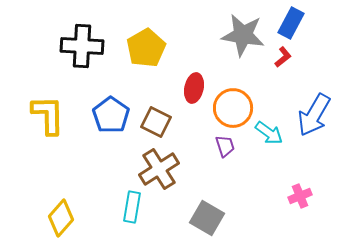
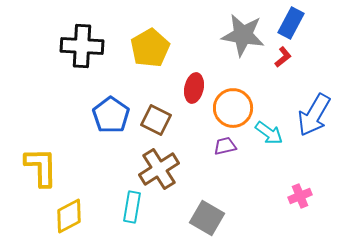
yellow pentagon: moved 4 px right
yellow L-shape: moved 7 px left, 52 px down
brown square: moved 2 px up
purple trapezoid: rotated 85 degrees counterclockwise
yellow diamond: moved 8 px right, 2 px up; rotated 21 degrees clockwise
